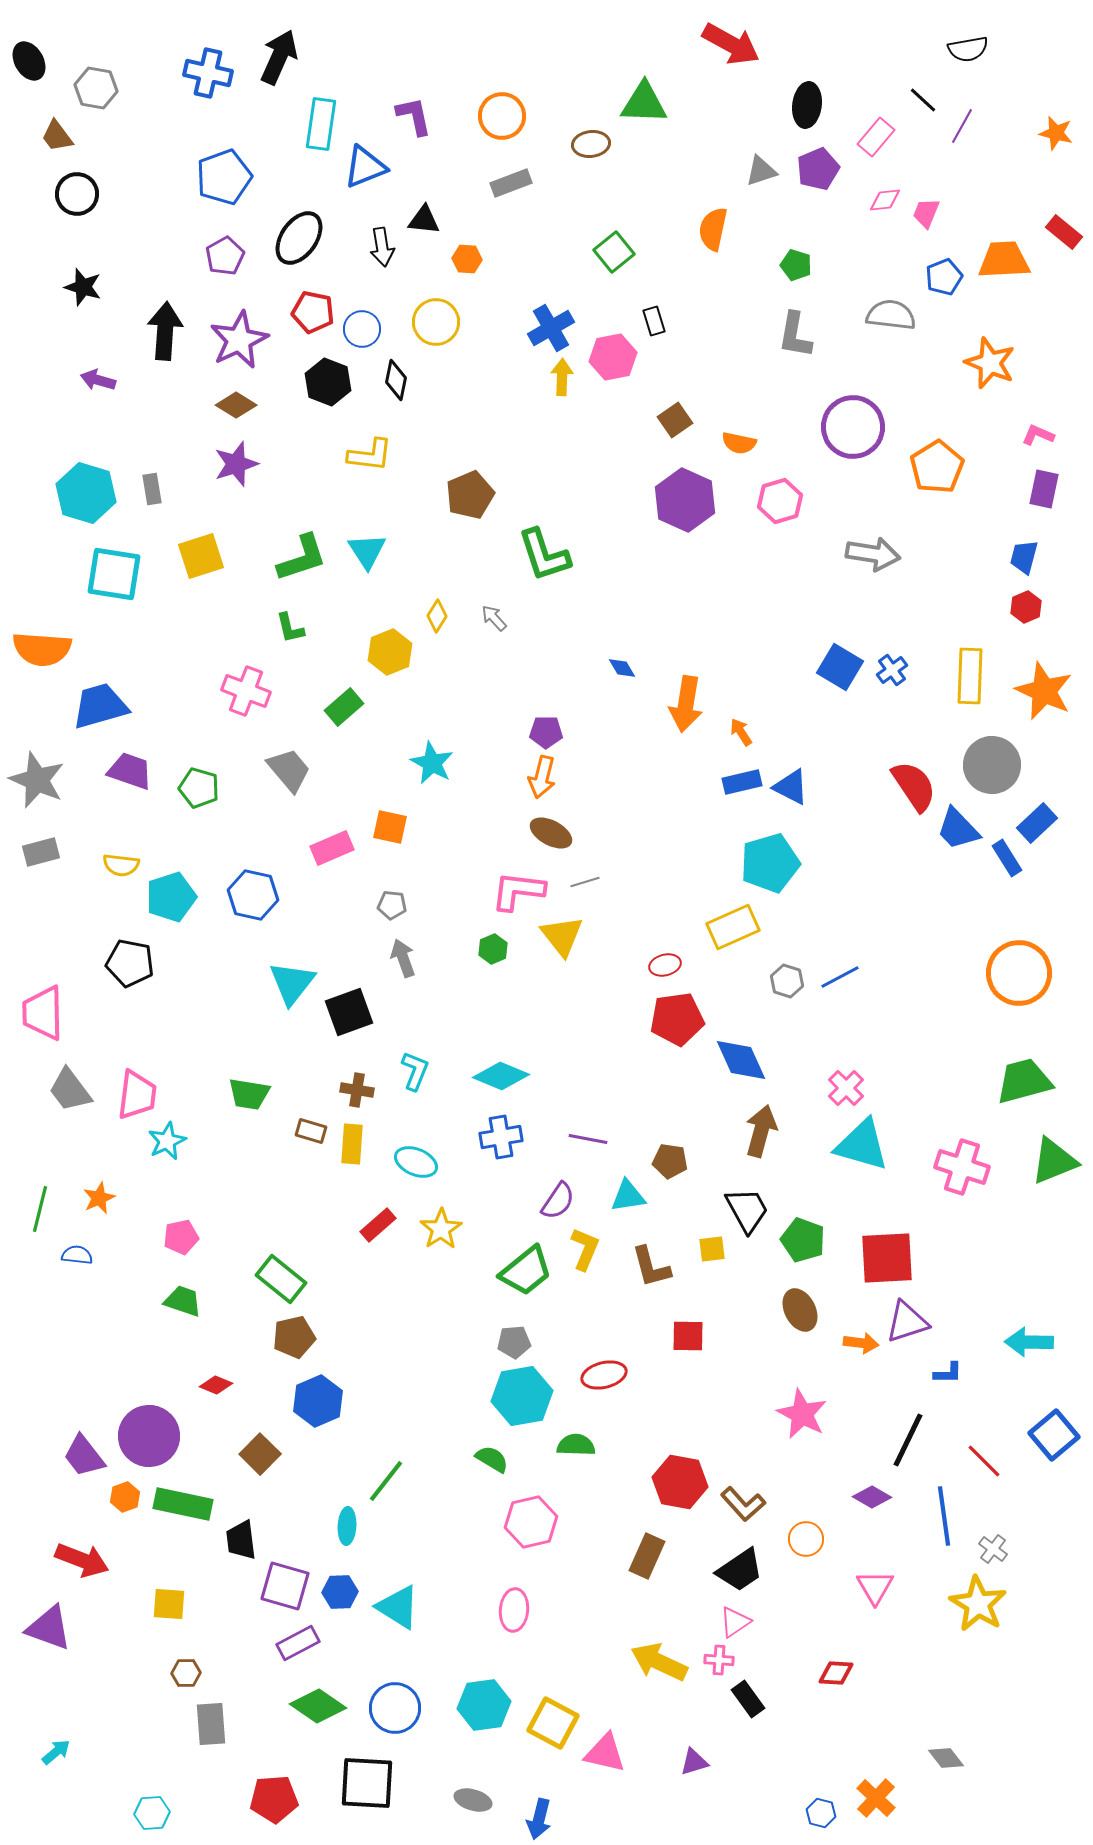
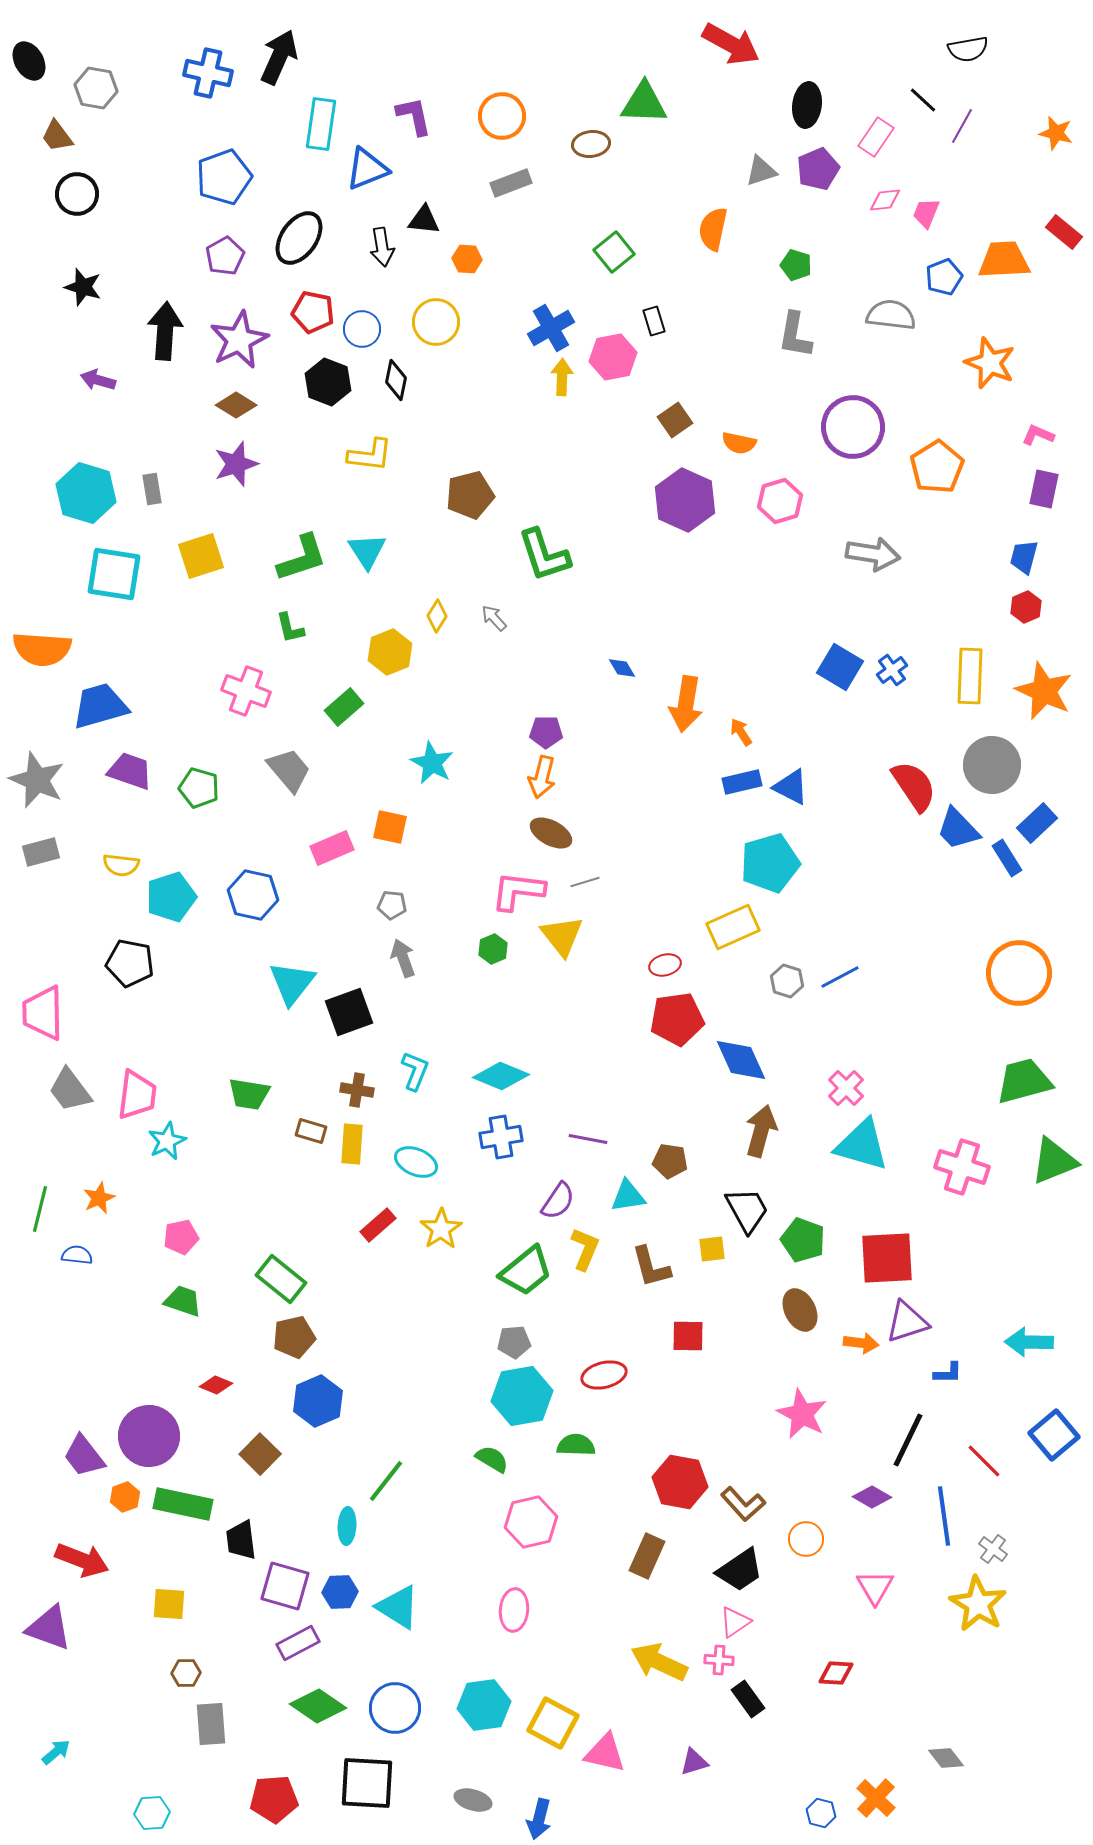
pink rectangle at (876, 137): rotated 6 degrees counterclockwise
blue triangle at (365, 167): moved 2 px right, 2 px down
brown pentagon at (470, 495): rotated 9 degrees clockwise
